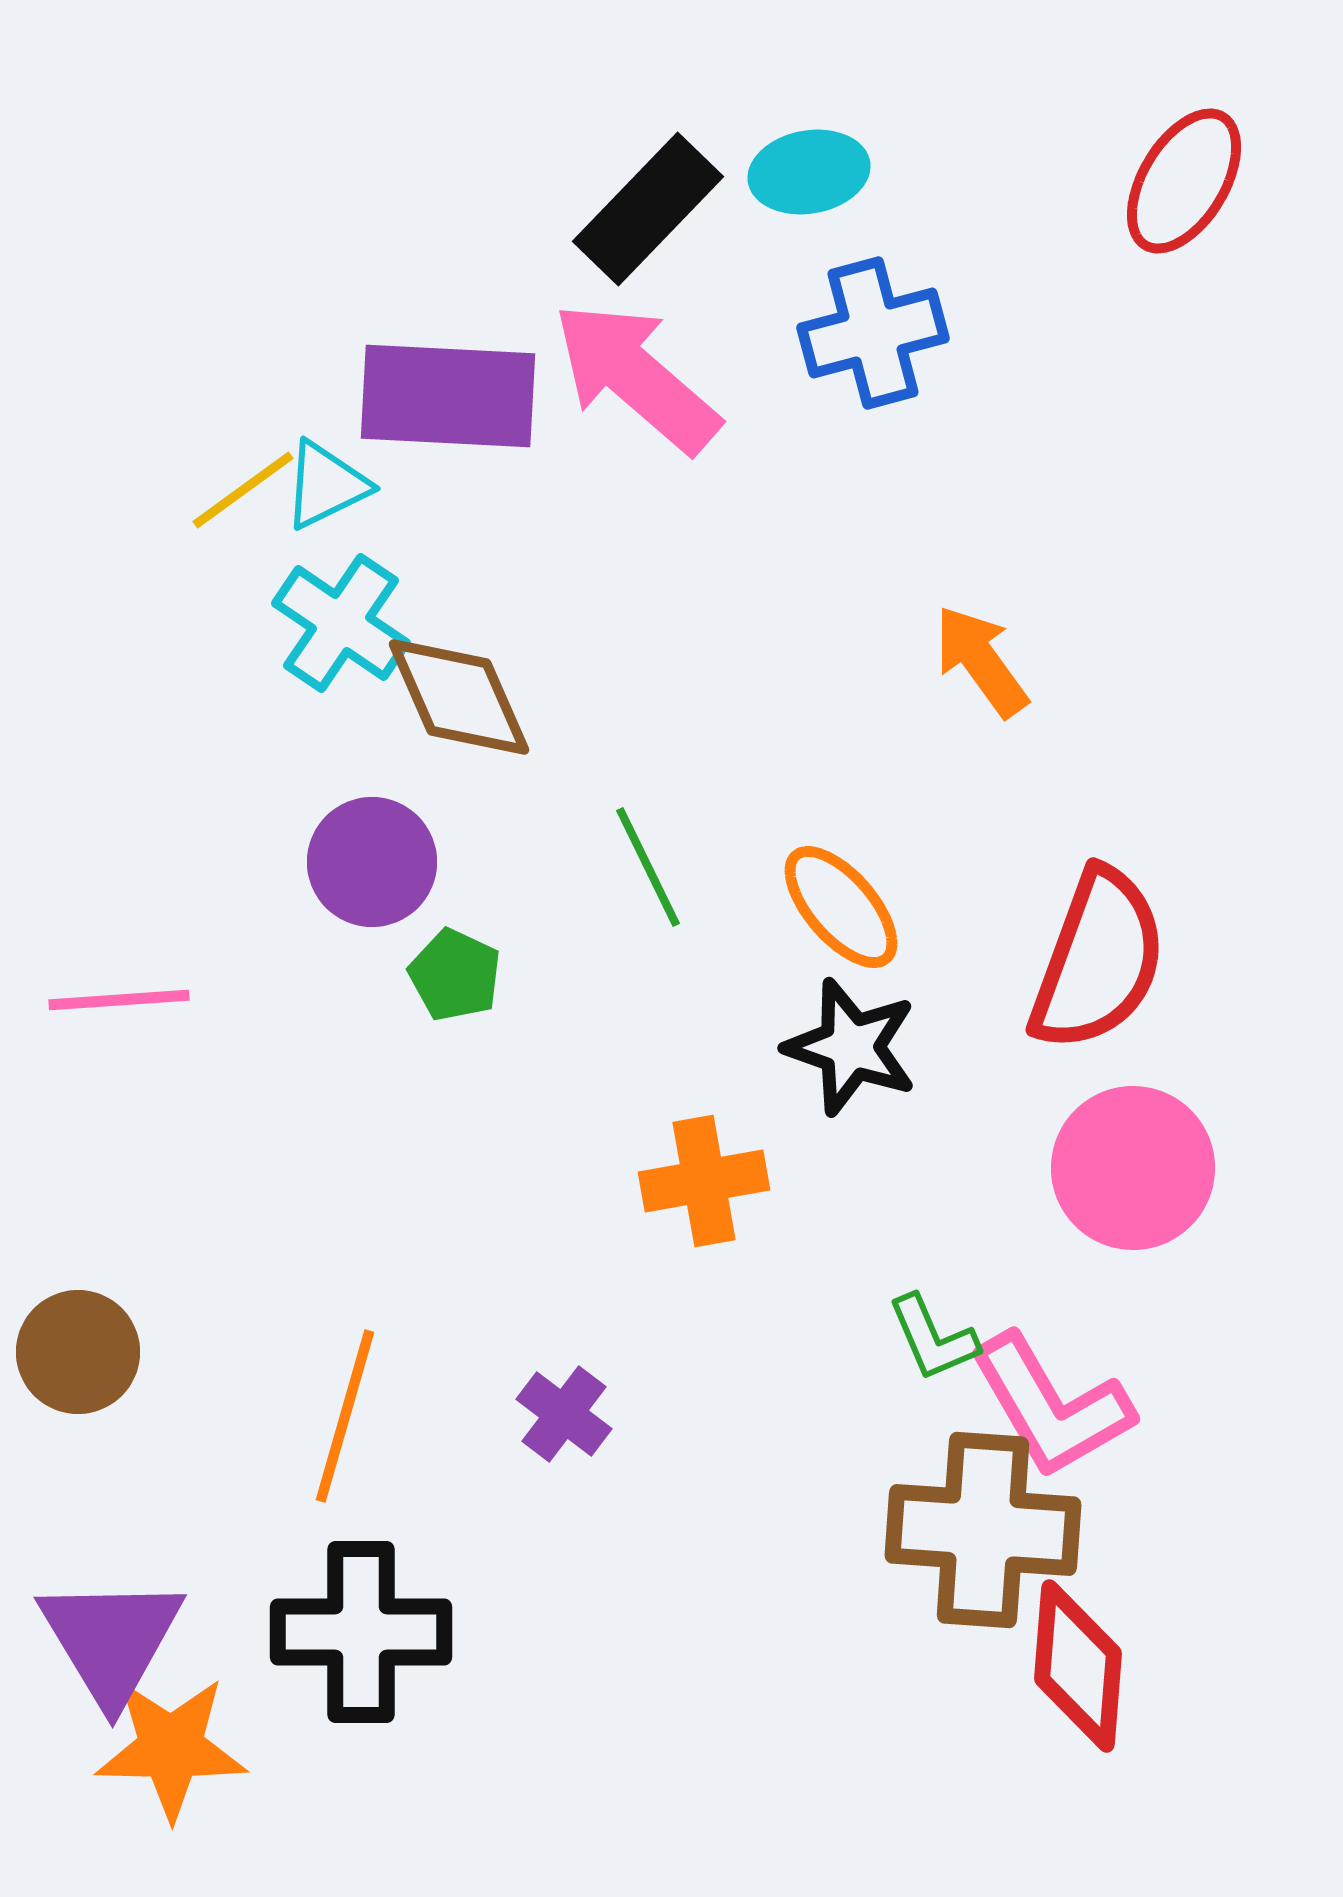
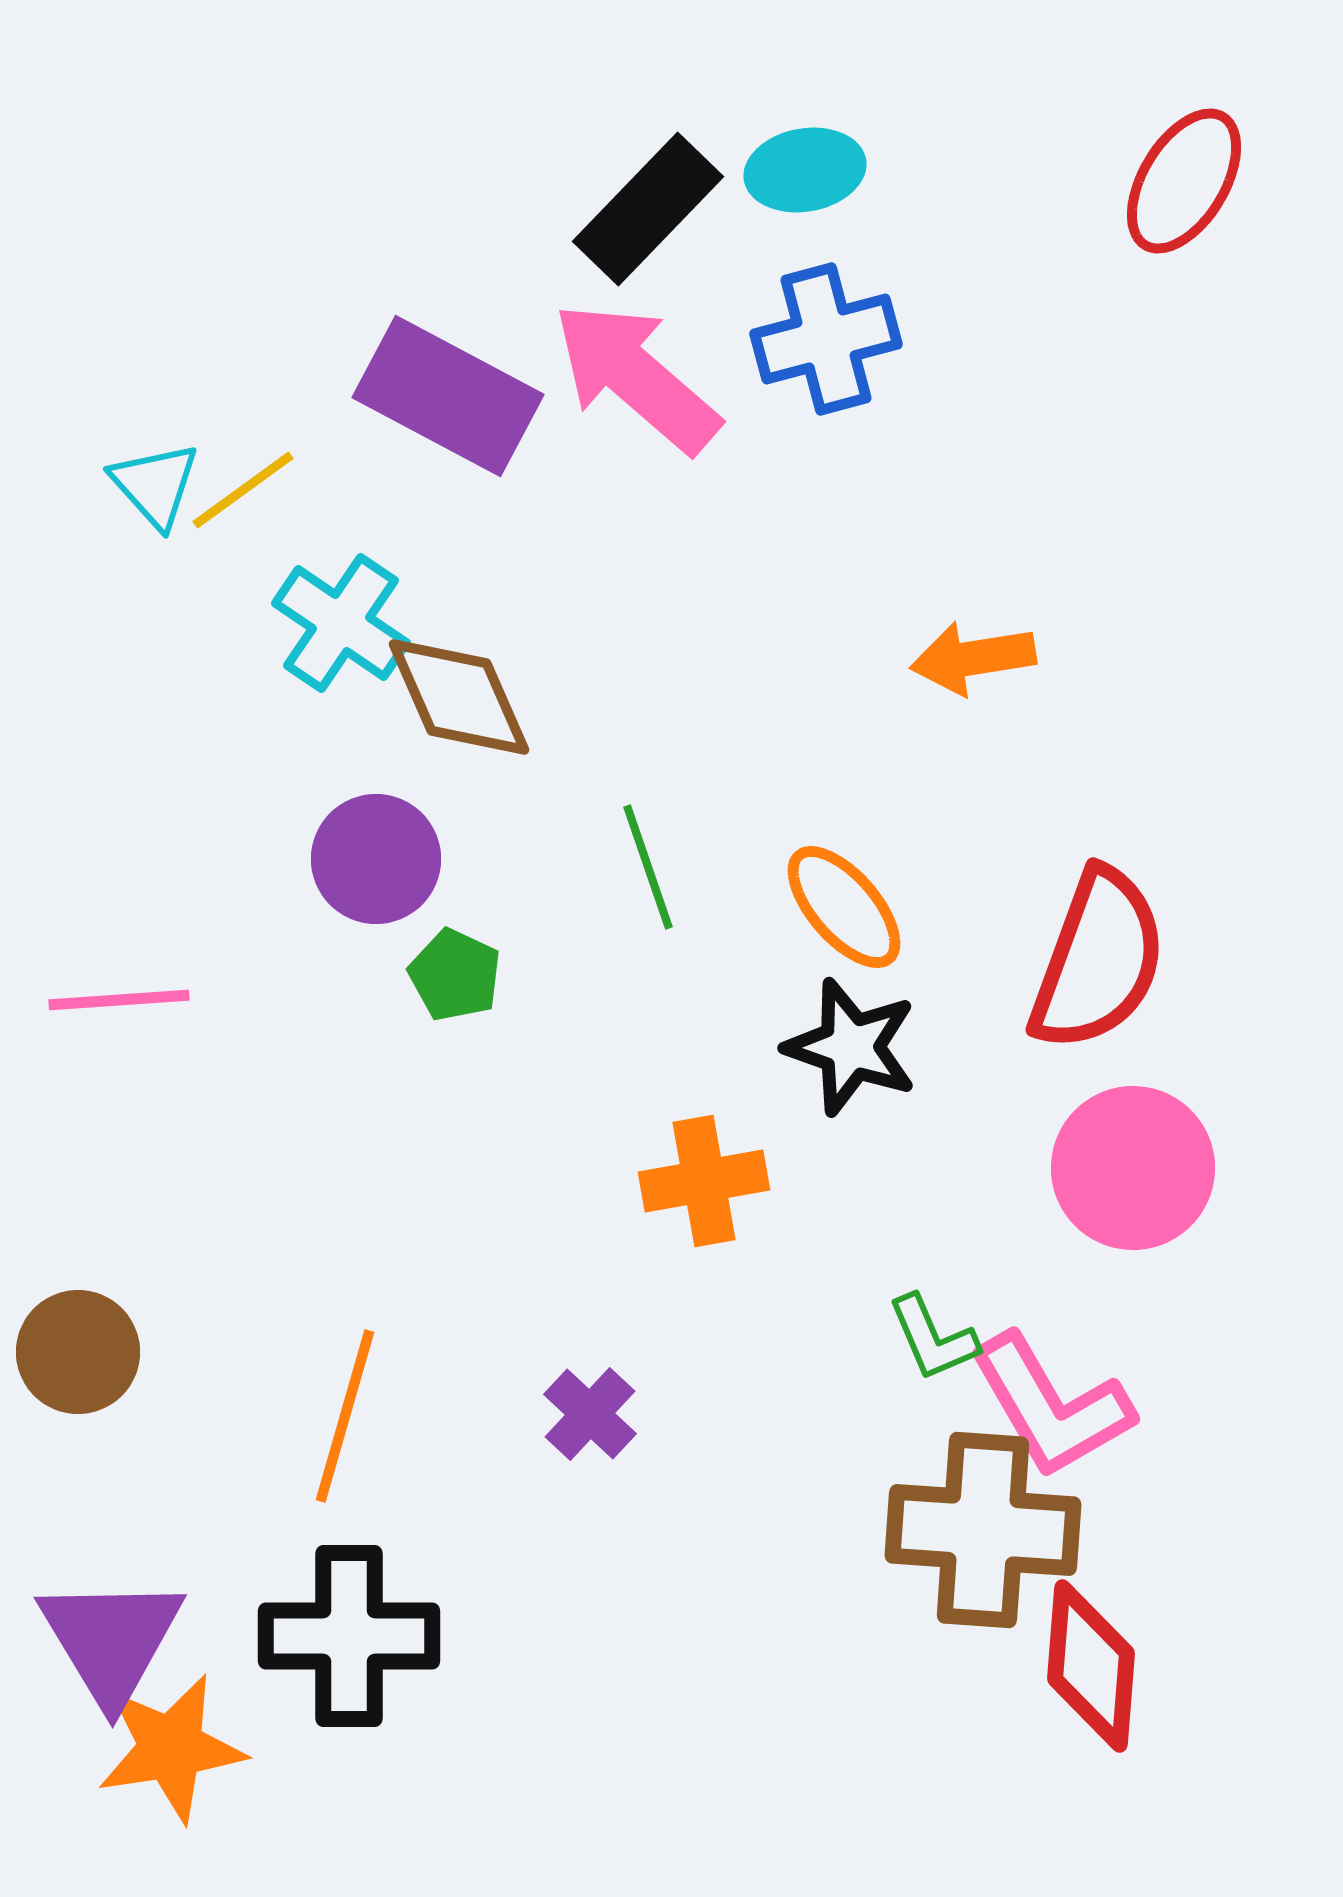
cyan ellipse: moved 4 px left, 2 px up
blue cross: moved 47 px left, 6 px down
purple rectangle: rotated 25 degrees clockwise
cyan triangle: moved 171 px left; rotated 46 degrees counterclockwise
orange arrow: moved 8 px left, 3 px up; rotated 63 degrees counterclockwise
purple circle: moved 4 px right, 3 px up
green line: rotated 7 degrees clockwise
orange ellipse: moved 3 px right
purple cross: moved 26 px right; rotated 6 degrees clockwise
black cross: moved 12 px left, 4 px down
red diamond: moved 13 px right
orange star: rotated 10 degrees counterclockwise
